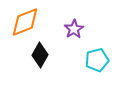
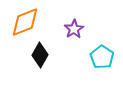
cyan pentagon: moved 5 px right, 3 px up; rotated 25 degrees counterclockwise
